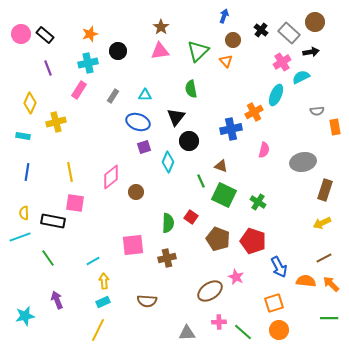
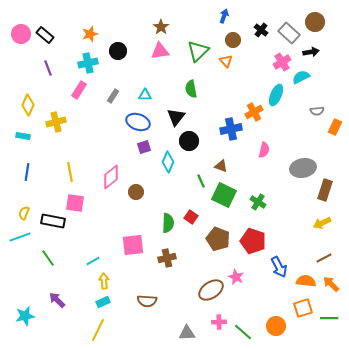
yellow diamond at (30, 103): moved 2 px left, 2 px down
orange rectangle at (335, 127): rotated 35 degrees clockwise
gray ellipse at (303, 162): moved 6 px down
yellow semicircle at (24, 213): rotated 24 degrees clockwise
brown ellipse at (210, 291): moved 1 px right, 1 px up
purple arrow at (57, 300): rotated 24 degrees counterclockwise
orange square at (274, 303): moved 29 px right, 5 px down
orange circle at (279, 330): moved 3 px left, 4 px up
